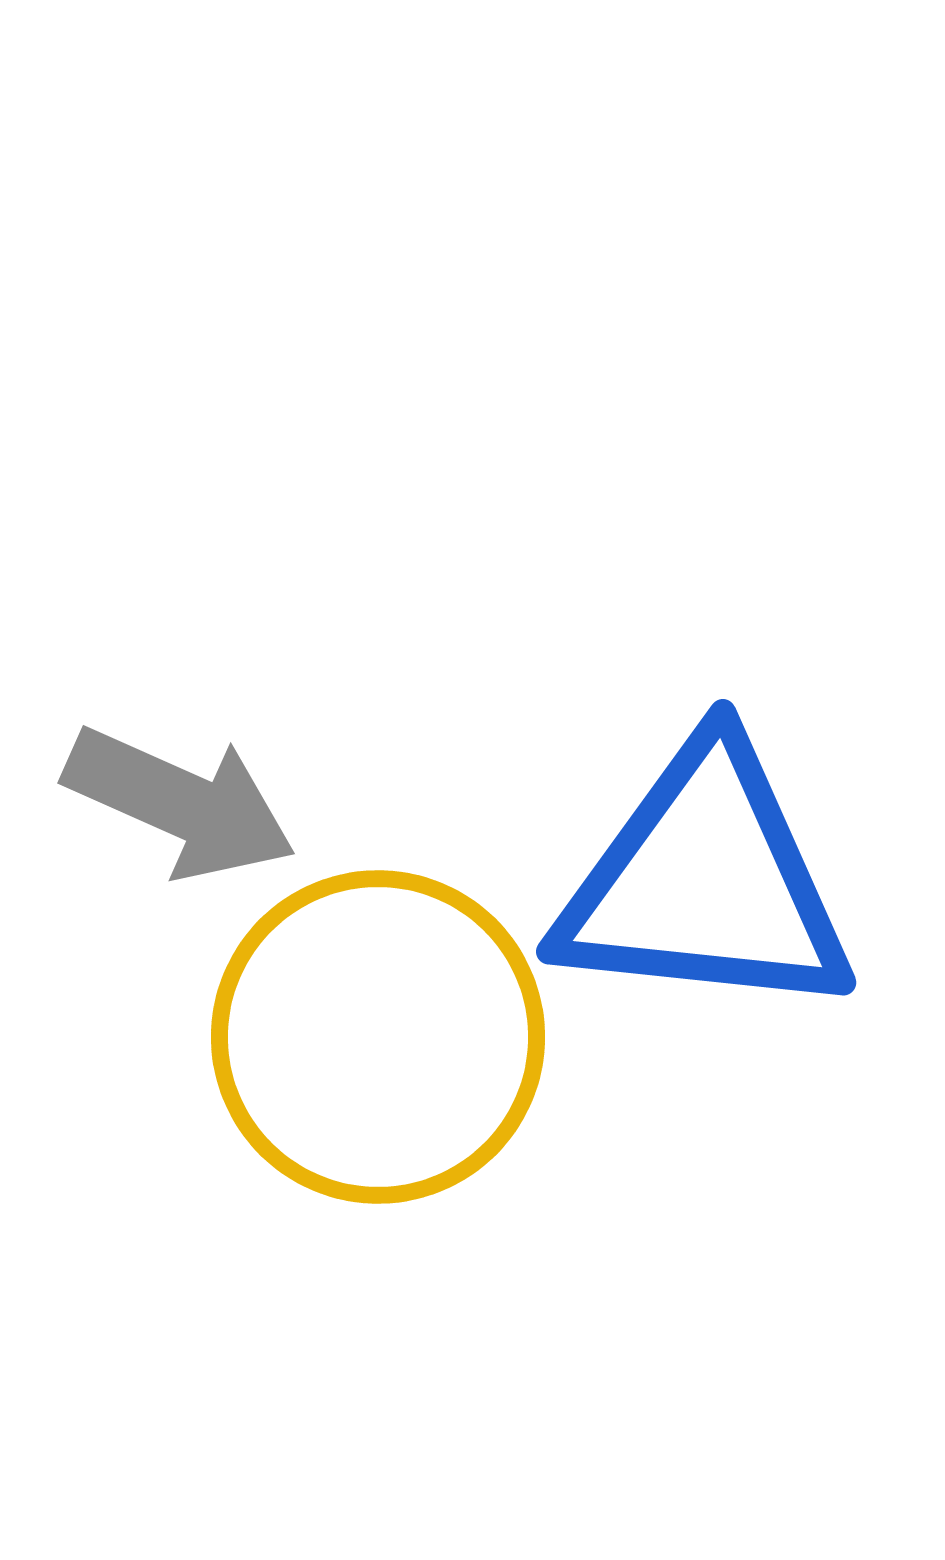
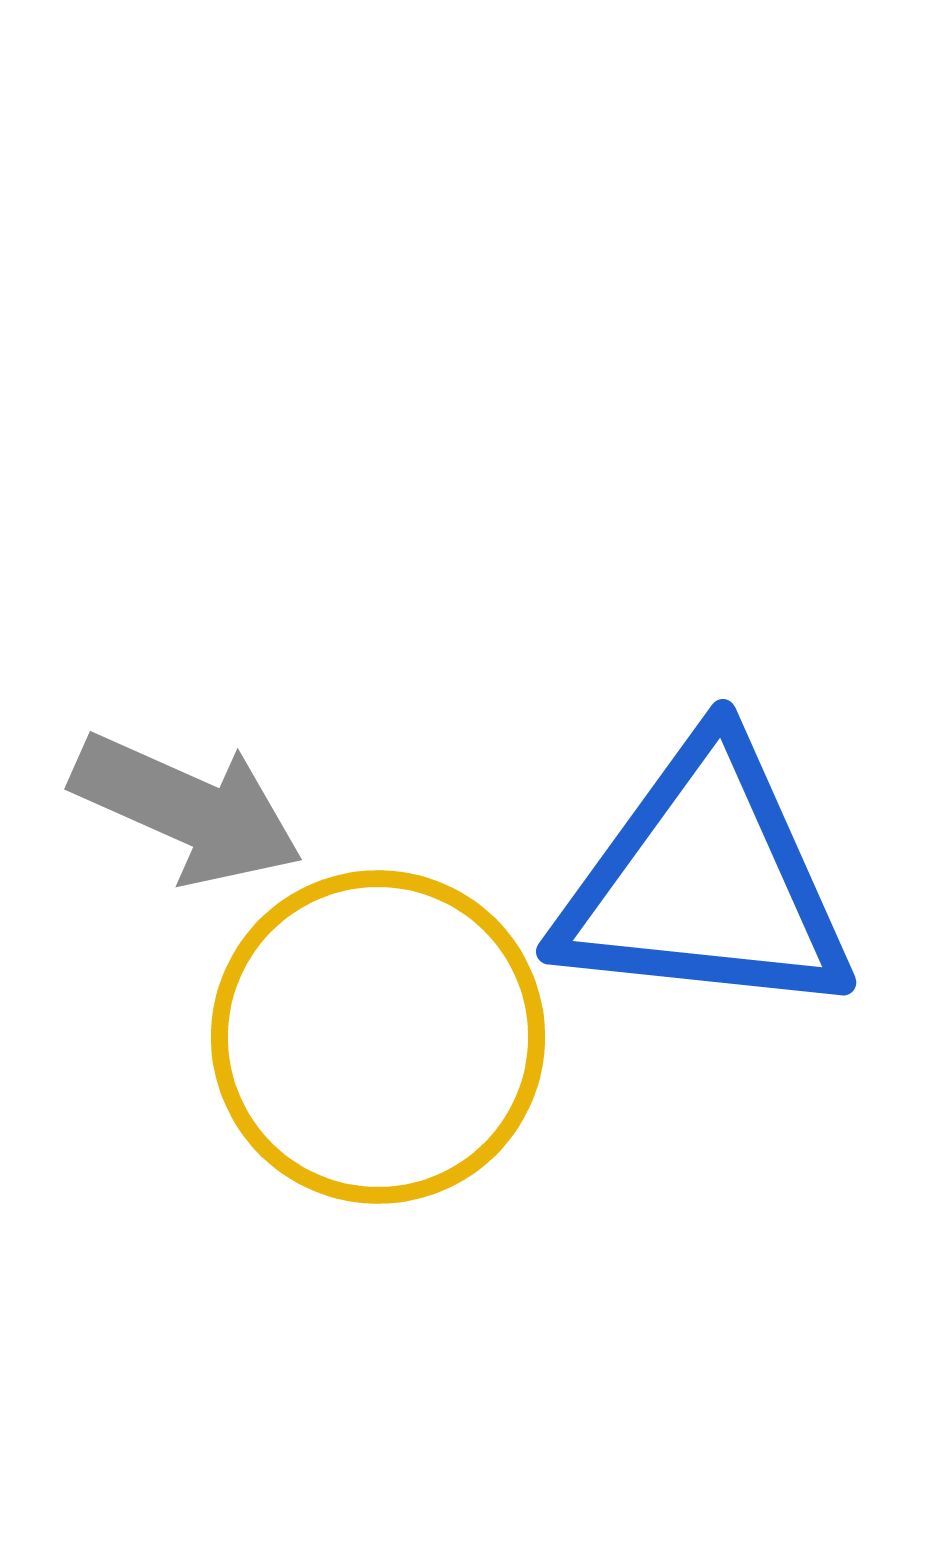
gray arrow: moved 7 px right, 6 px down
